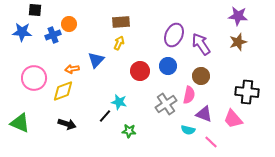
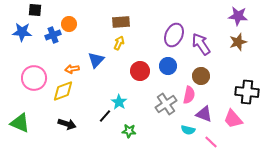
cyan star: rotated 21 degrees clockwise
